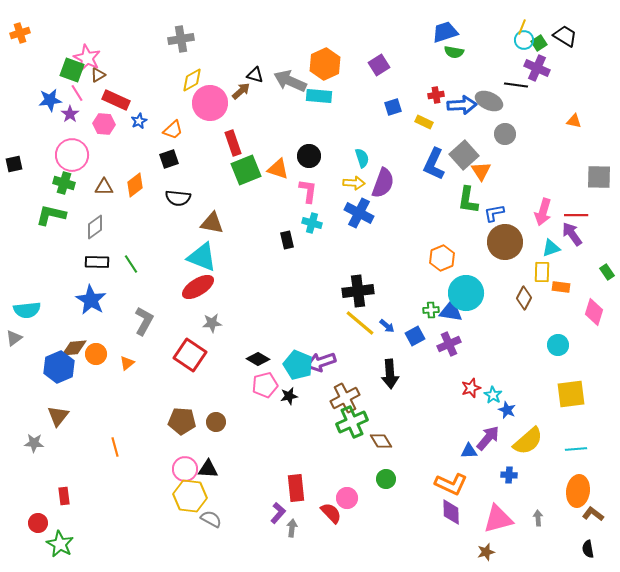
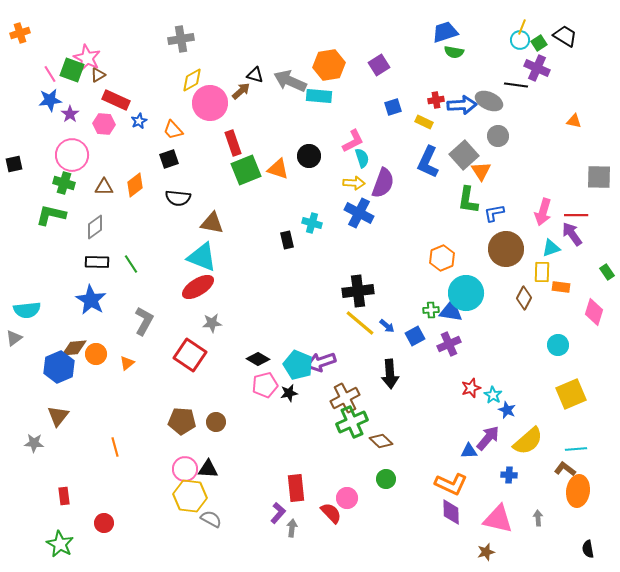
cyan circle at (524, 40): moved 4 px left
orange hexagon at (325, 64): moved 4 px right, 1 px down; rotated 16 degrees clockwise
pink line at (77, 93): moved 27 px left, 19 px up
red cross at (436, 95): moved 5 px down
orange trapezoid at (173, 130): rotated 90 degrees clockwise
gray circle at (505, 134): moved 7 px left, 2 px down
blue L-shape at (434, 164): moved 6 px left, 2 px up
pink L-shape at (308, 191): moved 45 px right, 50 px up; rotated 55 degrees clockwise
brown circle at (505, 242): moved 1 px right, 7 px down
yellow square at (571, 394): rotated 16 degrees counterclockwise
black star at (289, 396): moved 3 px up
brown diamond at (381, 441): rotated 15 degrees counterclockwise
brown L-shape at (593, 514): moved 28 px left, 45 px up
pink triangle at (498, 519): rotated 28 degrees clockwise
red circle at (38, 523): moved 66 px right
